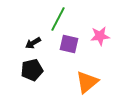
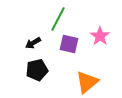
pink star: rotated 30 degrees counterclockwise
black pentagon: moved 5 px right
